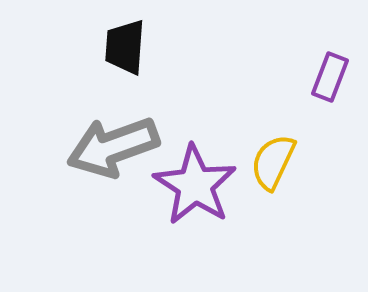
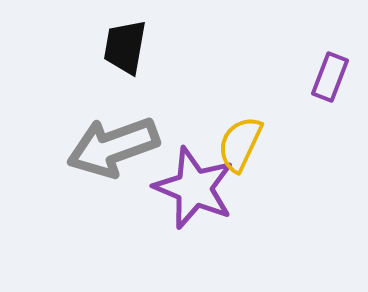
black trapezoid: rotated 6 degrees clockwise
yellow semicircle: moved 33 px left, 18 px up
purple star: moved 1 px left, 3 px down; rotated 10 degrees counterclockwise
